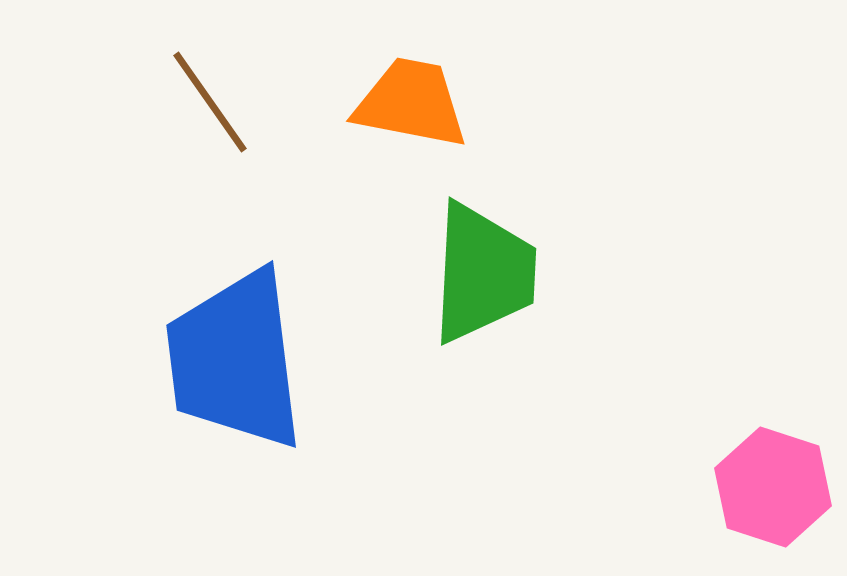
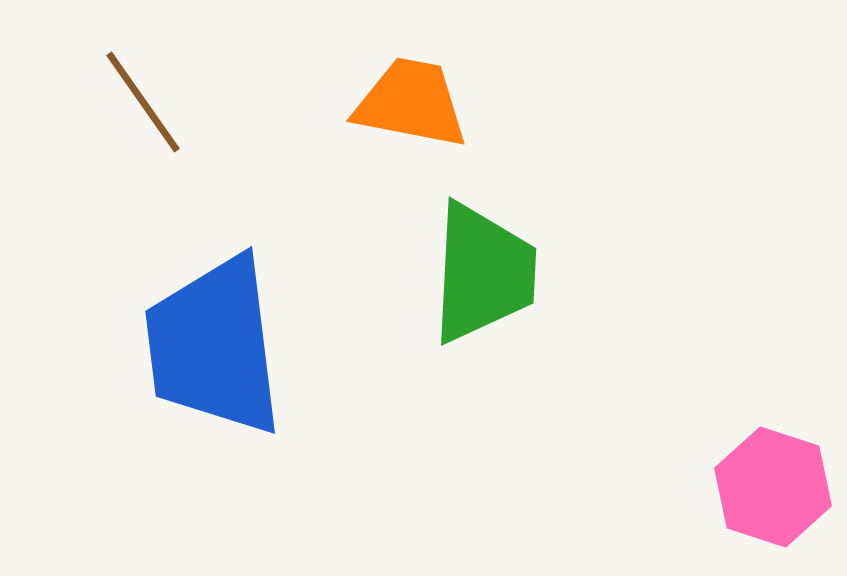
brown line: moved 67 px left
blue trapezoid: moved 21 px left, 14 px up
